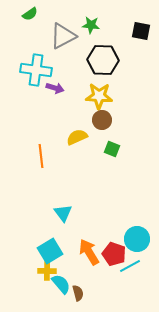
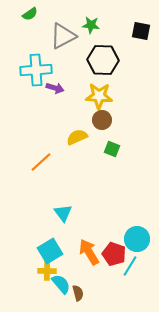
cyan cross: rotated 12 degrees counterclockwise
orange line: moved 6 px down; rotated 55 degrees clockwise
cyan line: rotated 30 degrees counterclockwise
